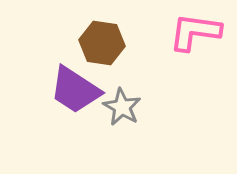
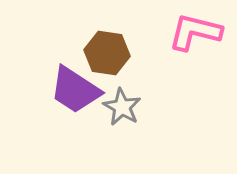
pink L-shape: rotated 6 degrees clockwise
brown hexagon: moved 5 px right, 10 px down
